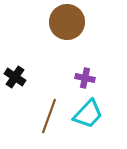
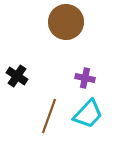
brown circle: moved 1 px left
black cross: moved 2 px right, 1 px up
